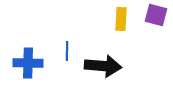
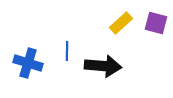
purple square: moved 8 px down
yellow rectangle: moved 4 px down; rotated 45 degrees clockwise
blue cross: rotated 16 degrees clockwise
